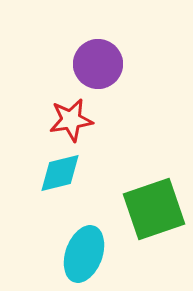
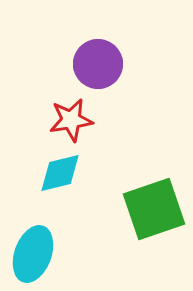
cyan ellipse: moved 51 px left
